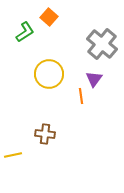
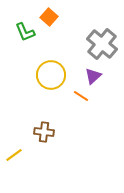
green L-shape: rotated 100 degrees clockwise
yellow circle: moved 2 px right, 1 px down
purple triangle: moved 1 px left, 3 px up; rotated 12 degrees clockwise
orange line: rotated 49 degrees counterclockwise
brown cross: moved 1 px left, 2 px up
yellow line: moved 1 px right; rotated 24 degrees counterclockwise
